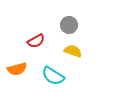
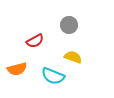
red semicircle: moved 1 px left
yellow semicircle: moved 6 px down
cyan semicircle: rotated 10 degrees counterclockwise
